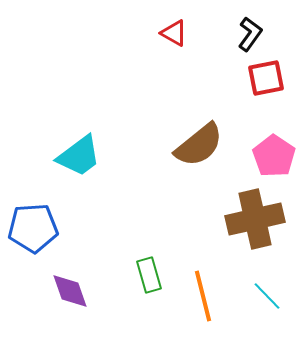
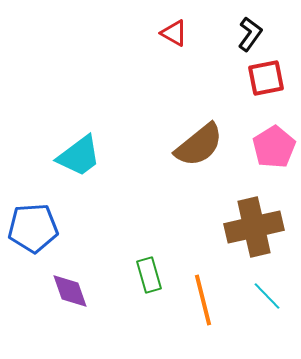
pink pentagon: moved 9 px up; rotated 6 degrees clockwise
brown cross: moved 1 px left, 8 px down
orange line: moved 4 px down
